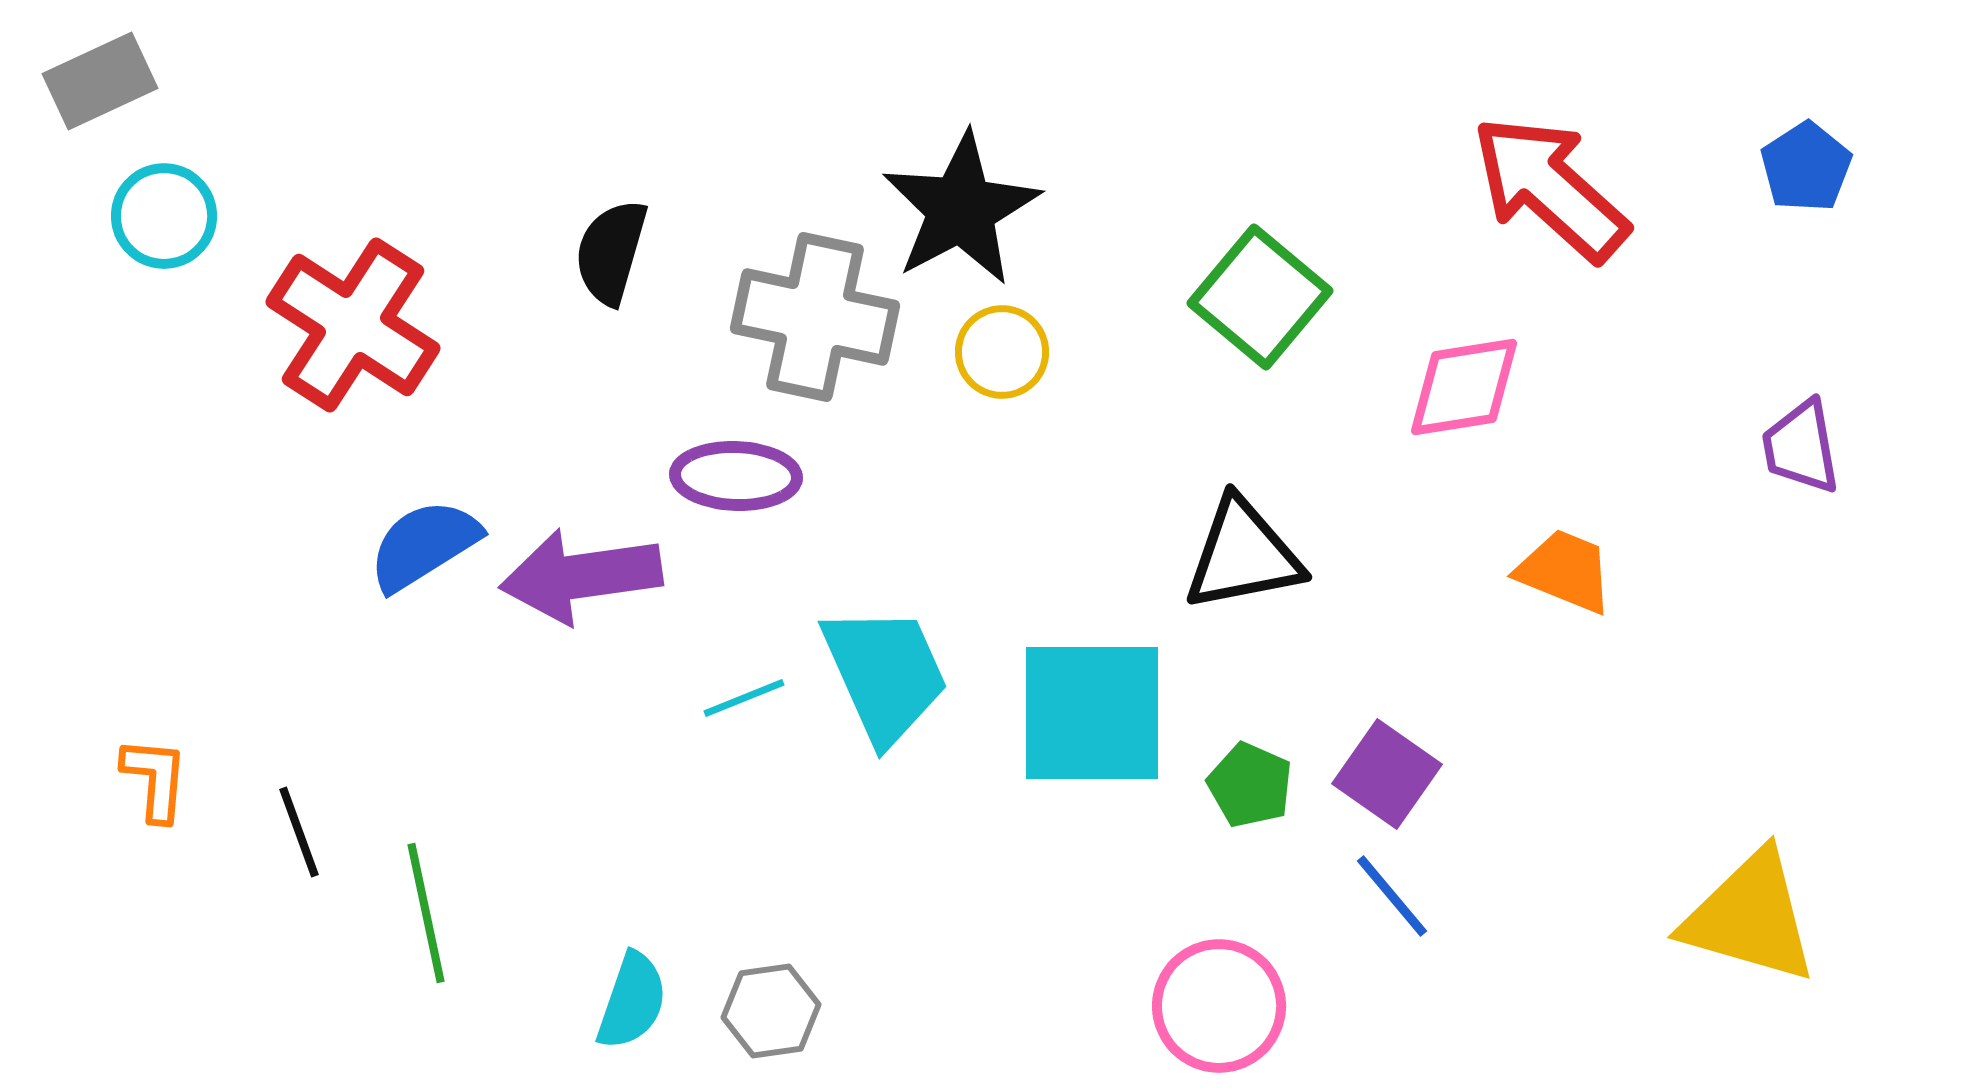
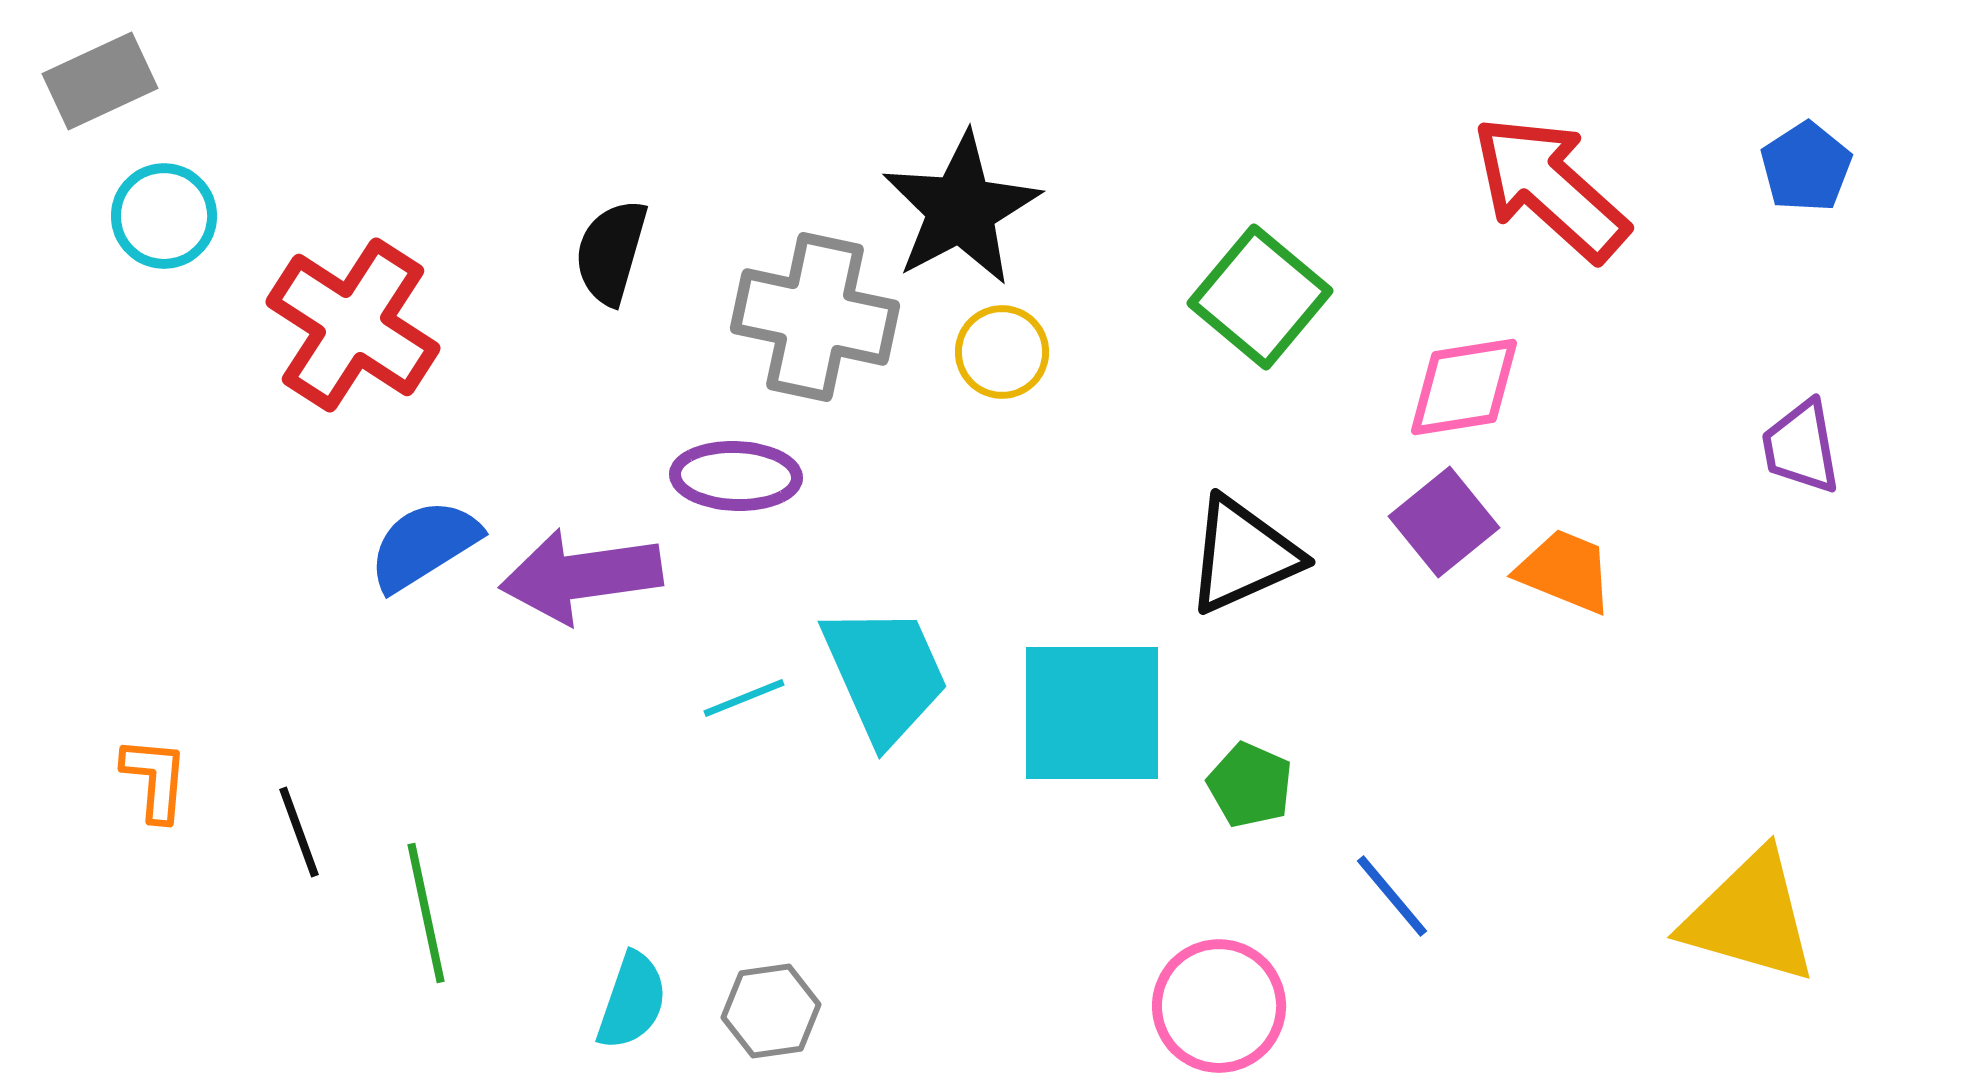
black triangle: rotated 13 degrees counterclockwise
purple square: moved 57 px right, 252 px up; rotated 16 degrees clockwise
